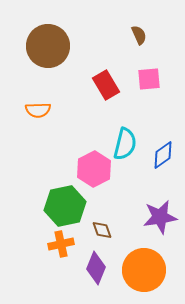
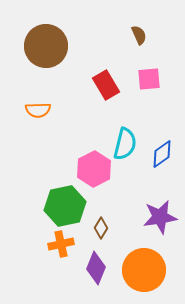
brown circle: moved 2 px left
blue diamond: moved 1 px left, 1 px up
brown diamond: moved 1 px left, 2 px up; rotated 50 degrees clockwise
